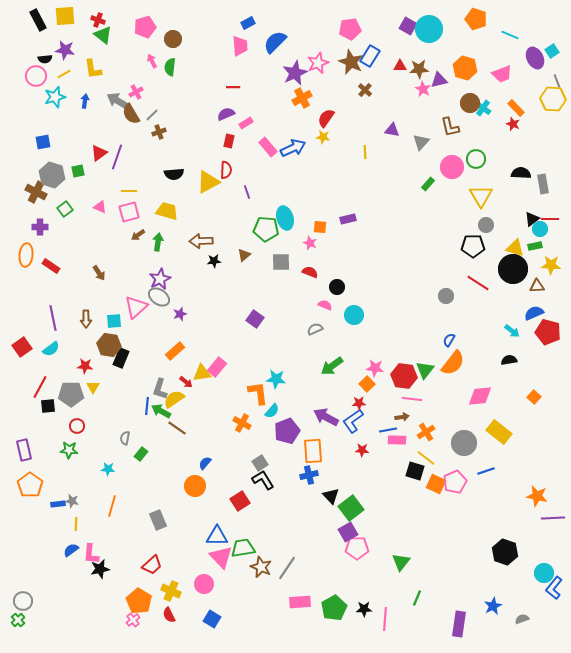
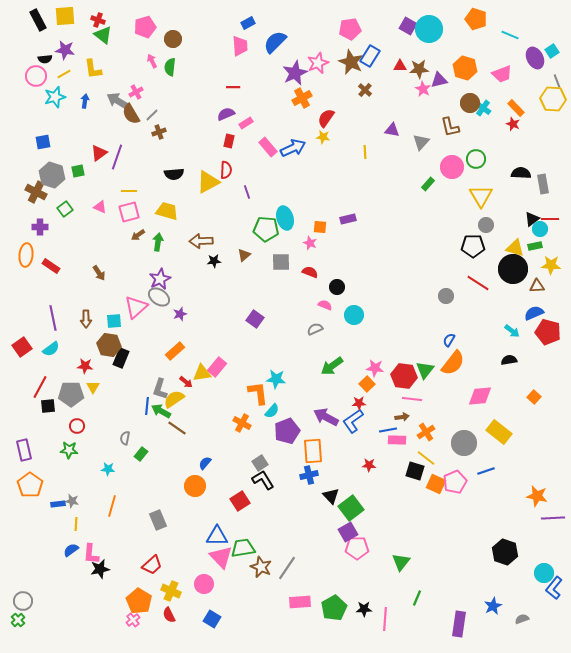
red star at (362, 450): moved 7 px right, 15 px down
